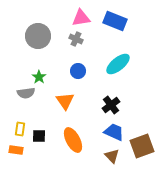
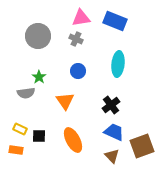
cyan ellipse: rotated 45 degrees counterclockwise
yellow rectangle: rotated 72 degrees counterclockwise
